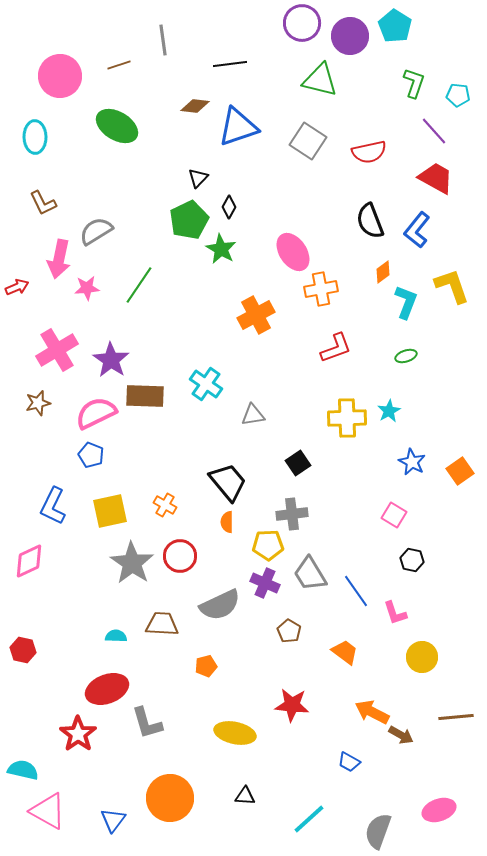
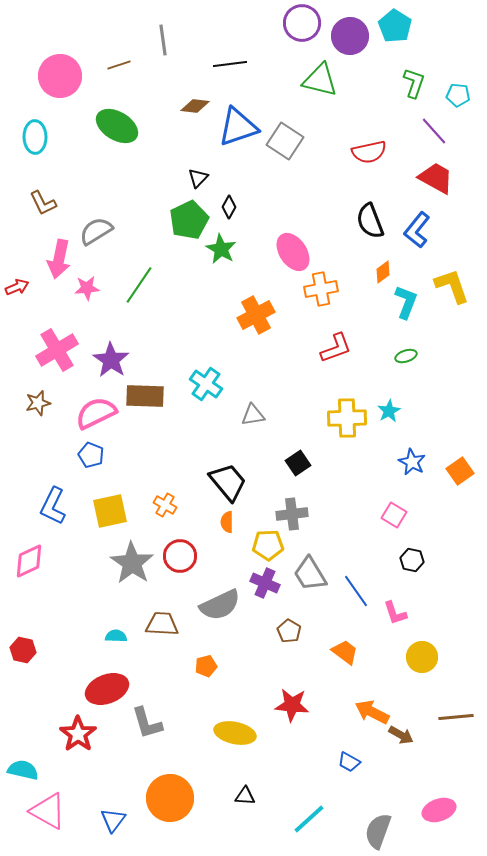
gray square at (308, 141): moved 23 px left
